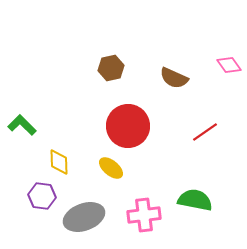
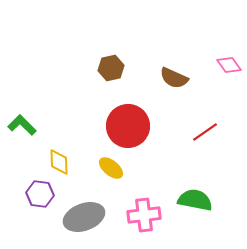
purple hexagon: moved 2 px left, 2 px up
